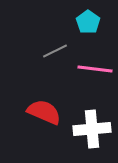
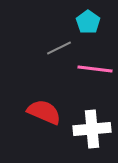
gray line: moved 4 px right, 3 px up
